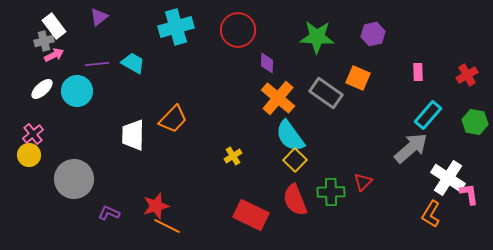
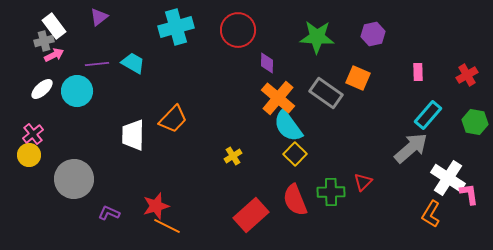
cyan semicircle: moved 2 px left, 10 px up
yellow square: moved 6 px up
red rectangle: rotated 68 degrees counterclockwise
